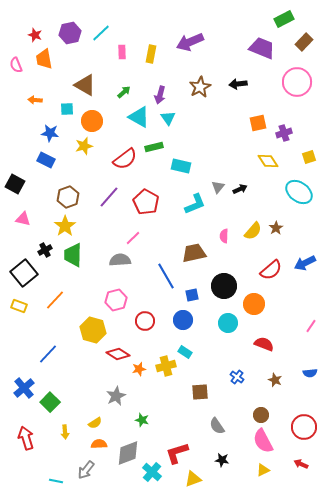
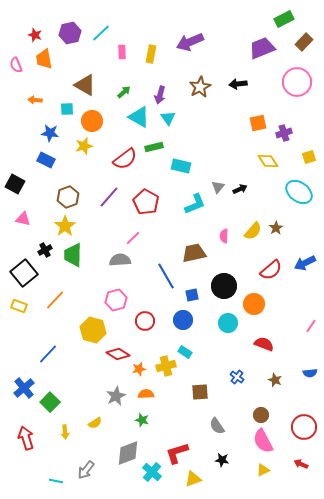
purple trapezoid at (262, 48): rotated 44 degrees counterclockwise
orange semicircle at (99, 444): moved 47 px right, 50 px up
